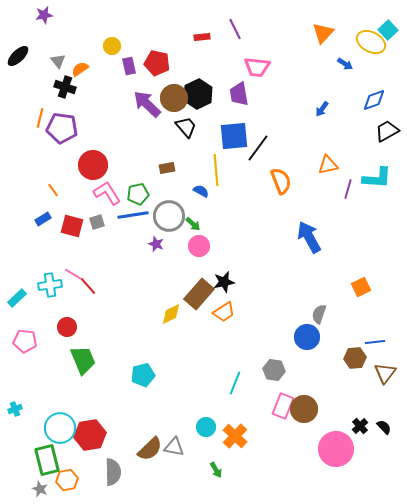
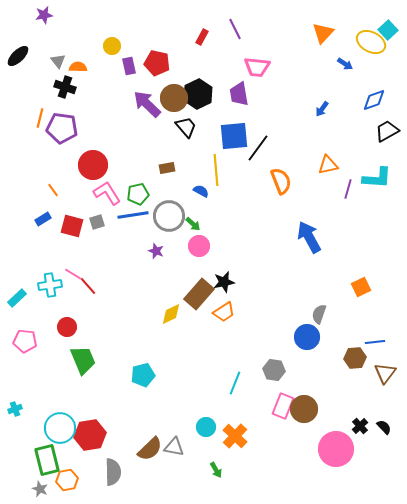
red rectangle at (202, 37): rotated 56 degrees counterclockwise
orange semicircle at (80, 69): moved 2 px left, 2 px up; rotated 36 degrees clockwise
purple star at (156, 244): moved 7 px down
